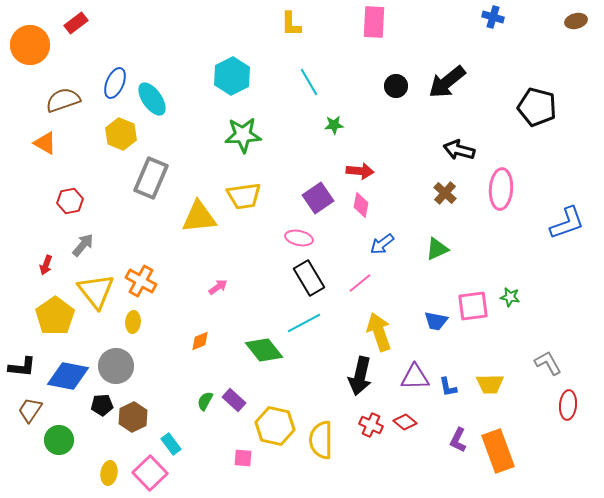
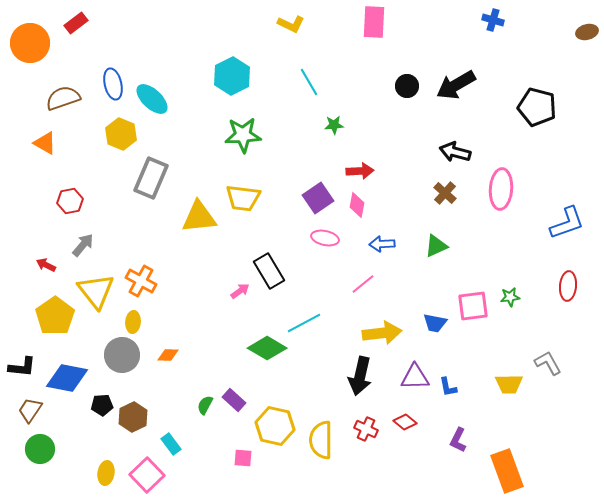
blue cross at (493, 17): moved 3 px down
brown ellipse at (576, 21): moved 11 px right, 11 px down
yellow L-shape at (291, 24): rotated 64 degrees counterclockwise
orange circle at (30, 45): moved 2 px up
black arrow at (447, 82): moved 9 px right, 3 px down; rotated 9 degrees clockwise
blue ellipse at (115, 83): moved 2 px left, 1 px down; rotated 36 degrees counterclockwise
black circle at (396, 86): moved 11 px right
cyan ellipse at (152, 99): rotated 12 degrees counterclockwise
brown semicircle at (63, 100): moved 2 px up
black arrow at (459, 150): moved 4 px left, 2 px down
red arrow at (360, 171): rotated 8 degrees counterclockwise
yellow trapezoid at (244, 196): moved 1 px left, 2 px down; rotated 15 degrees clockwise
pink diamond at (361, 205): moved 4 px left
pink ellipse at (299, 238): moved 26 px right
blue arrow at (382, 244): rotated 35 degrees clockwise
green triangle at (437, 249): moved 1 px left, 3 px up
red arrow at (46, 265): rotated 96 degrees clockwise
black rectangle at (309, 278): moved 40 px left, 7 px up
pink line at (360, 283): moved 3 px right, 1 px down
pink arrow at (218, 287): moved 22 px right, 4 px down
green star at (510, 297): rotated 18 degrees counterclockwise
blue trapezoid at (436, 321): moved 1 px left, 2 px down
yellow arrow at (379, 332): moved 3 px right, 1 px down; rotated 102 degrees clockwise
orange diamond at (200, 341): moved 32 px left, 14 px down; rotated 25 degrees clockwise
green diamond at (264, 350): moved 3 px right, 2 px up; rotated 21 degrees counterclockwise
gray circle at (116, 366): moved 6 px right, 11 px up
blue diamond at (68, 376): moved 1 px left, 2 px down
yellow trapezoid at (490, 384): moved 19 px right
green semicircle at (205, 401): moved 4 px down
red ellipse at (568, 405): moved 119 px up
red cross at (371, 425): moved 5 px left, 4 px down
green circle at (59, 440): moved 19 px left, 9 px down
orange rectangle at (498, 451): moved 9 px right, 20 px down
yellow ellipse at (109, 473): moved 3 px left
pink square at (150, 473): moved 3 px left, 2 px down
